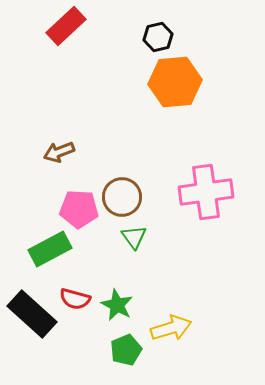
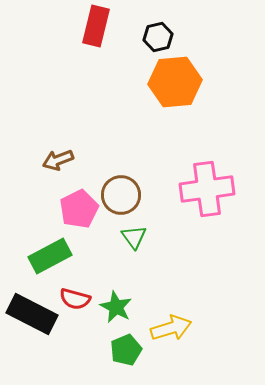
red rectangle: moved 30 px right; rotated 33 degrees counterclockwise
brown arrow: moved 1 px left, 8 px down
pink cross: moved 1 px right, 3 px up
brown circle: moved 1 px left, 2 px up
pink pentagon: rotated 30 degrees counterclockwise
green rectangle: moved 7 px down
green star: moved 1 px left, 2 px down
black rectangle: rotated 15 degrees counterclockwise
